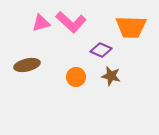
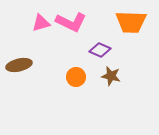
pink L-shape: rotated 16 degrees counterclockwise
orange trapezoid: moved 5 px up
purple diamond: moved 1 px left
brown ellipse: moved 8 px left
